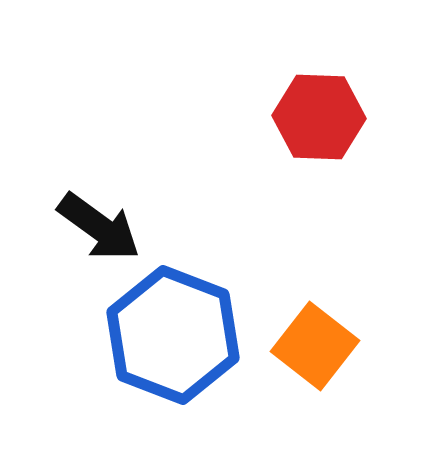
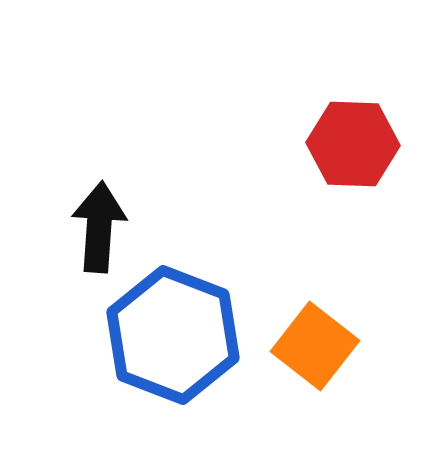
red hexagon: moved 34 px right, 27 px down
black arrow: rotated 122 degrees counterclockwise
